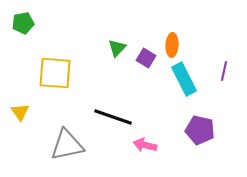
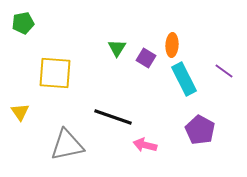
green triangle: rotated 12 degrees counterclockwise
purple line: rotated 66 degrees counterclockwise
purple pentagon: rotated 16 degrees clockwise
